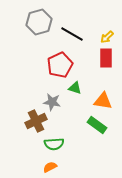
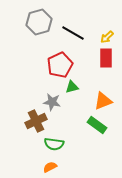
black line: moved 1 px right, 1 px up
green triangle: moved 3 px left, 1 px up; rotated 32 degrees counterclockwise
orange triangle: rotated 30 degrees counterclockwise
green semicircle: rotated 12 degrees clockwise
